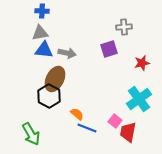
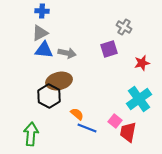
gray cross: rotated 35 degrees clockwise
gray triangle: rotated 18 degrees counterclockwise
brown ellipse: moved 4 px right, 2 px down; rotated 50 degrees clockwise
green arrow: rotated 145 degrees counterclockwise
